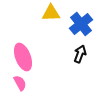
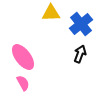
pink ellipse: rotated 16 degrees counterclockwise
pink semicircle: moved 3 px right
